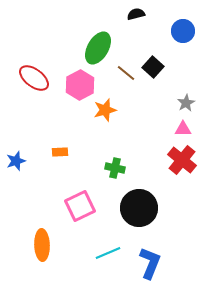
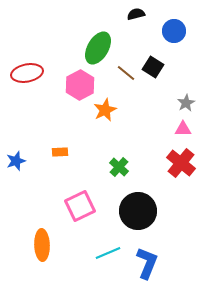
blue circle: moved 9 px left
black square: rotated 10 degrees counterclockwise
red ellipse: moved 7 px left, 5 px up; rotated 48 degrees counterclockwise
orange star: rotated 10 degrees counterclockwise
red cross: moved 1 px left, 3 px down
green cross: moved 4 px right, 1 px up; rotated 30 degrees clockwise
black circle: moved 1 px left, 3 px down
blue L-shape: moved 3 px left
